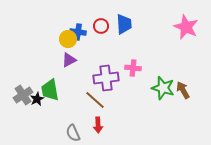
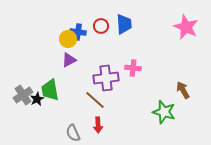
green star: moved 1 px right, 24 px down
